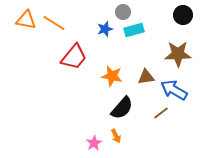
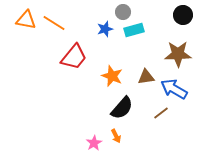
orange star: rotated 10 degrees clockwise
blue arrow: moved 1 px up
